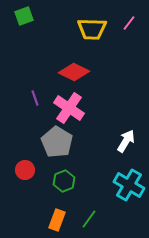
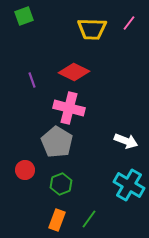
purple line: moved 3 px left, 18 px up
pink cross: rotated 20 degrees counterclockwise
white arrow: rotated 80 degrees clockwise
green hexagon: moved 3 px left, 3 px down
